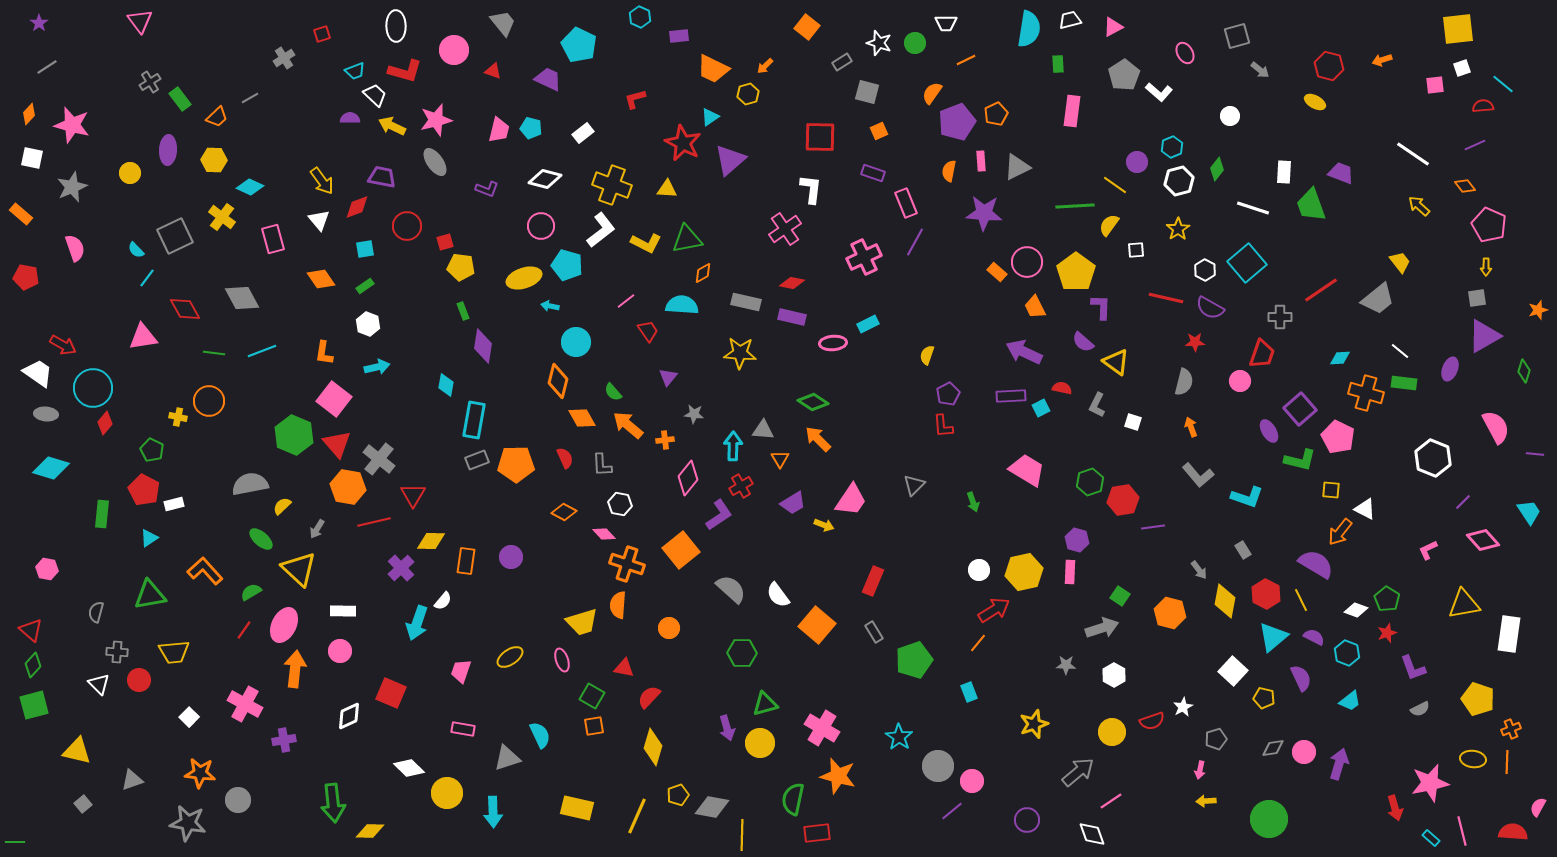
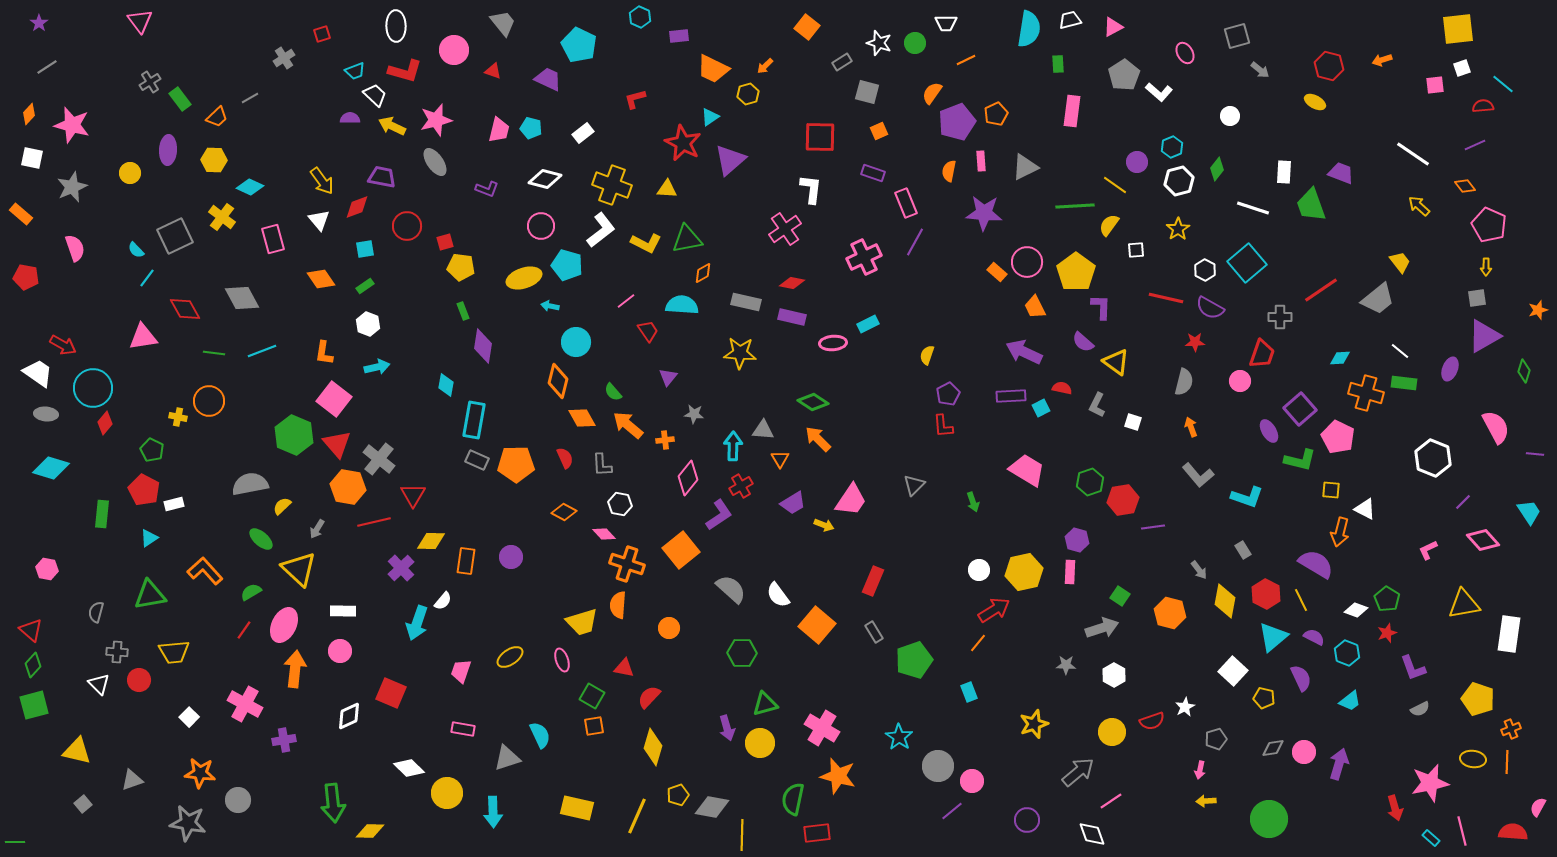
gray triangle at (1017, 167): moved 8 px right
gray rectangle at (477, 460): rotated 45 degrees clockwise
orange arrow at (1340, 532): rotated 24 degrees counterclockwise
white star at (1183, 707): moved 2 px right
